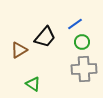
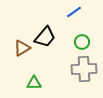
blue line: moved 1 px left, 12 px up
brown triangle: moved 3 px right, 2 px up
green triangle: moved 1 px right, 1 px up; rotated 35 degrees counterclockwise
